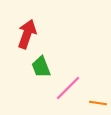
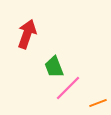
green trapezoid: moved 13 px right
orange line: rotated 30 degrees counterclockwise
